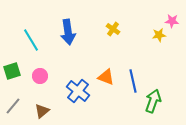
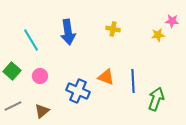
yellow cross: rotated 24 degrees counterclockwise
yellow star: moved 1 px left
green square: rotated 30 degrees counterclockwise
blue line: rotated 10 degrees clockwise
blue cross: rotated 15 degrees counterclockwise
green arrow: moved 3 px right, 2 px up
gray line: rotated 24 degrees clockwise
